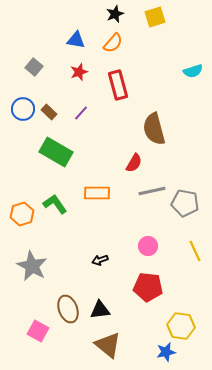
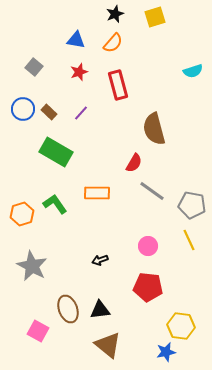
gray line: rotated 48 degrees clockwise
gray pentagon: moved 7 px right, 2 px down
yellow line: moved 6 px left, 11 px up
